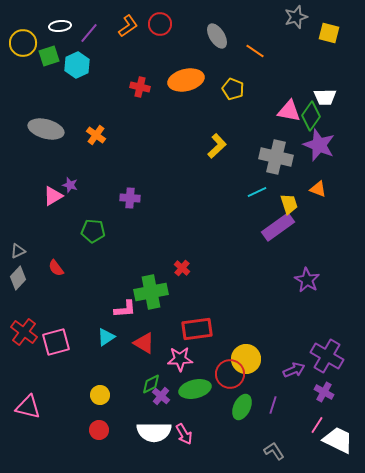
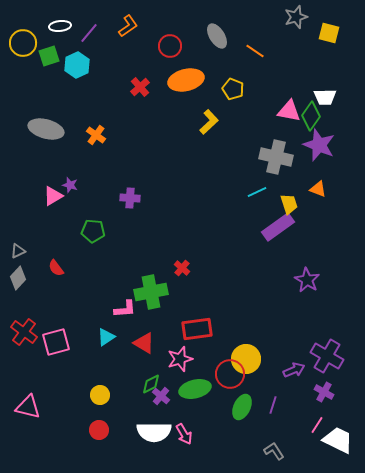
red circle at (160, 24): moved 10 px right, 22 px down
red cross at (140, 87): rotated 36 degrees clockwise
yellow L-shape at (217, 146): moved 8 px left, 24 px up
pink star at (180, 359): rotated 15 degrees counterclockwise
